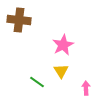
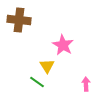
pink star: rotated 15 degrees counterclockwise
yellow triangle: moved 14 px left, 5 px up
pink arrow: moved 4 px up
